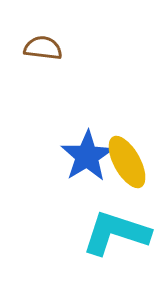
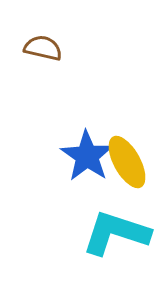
brown semicircle: rotated 6 degrees clockwise
blue star: rotated 6 degrees counterclockwise
